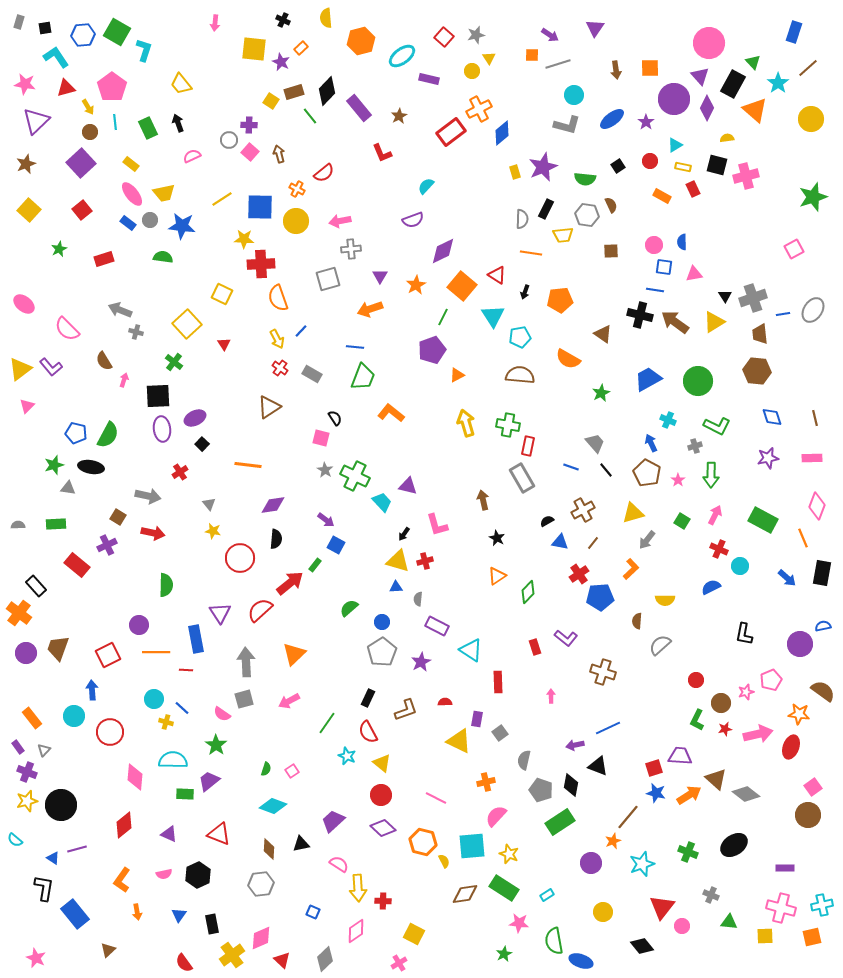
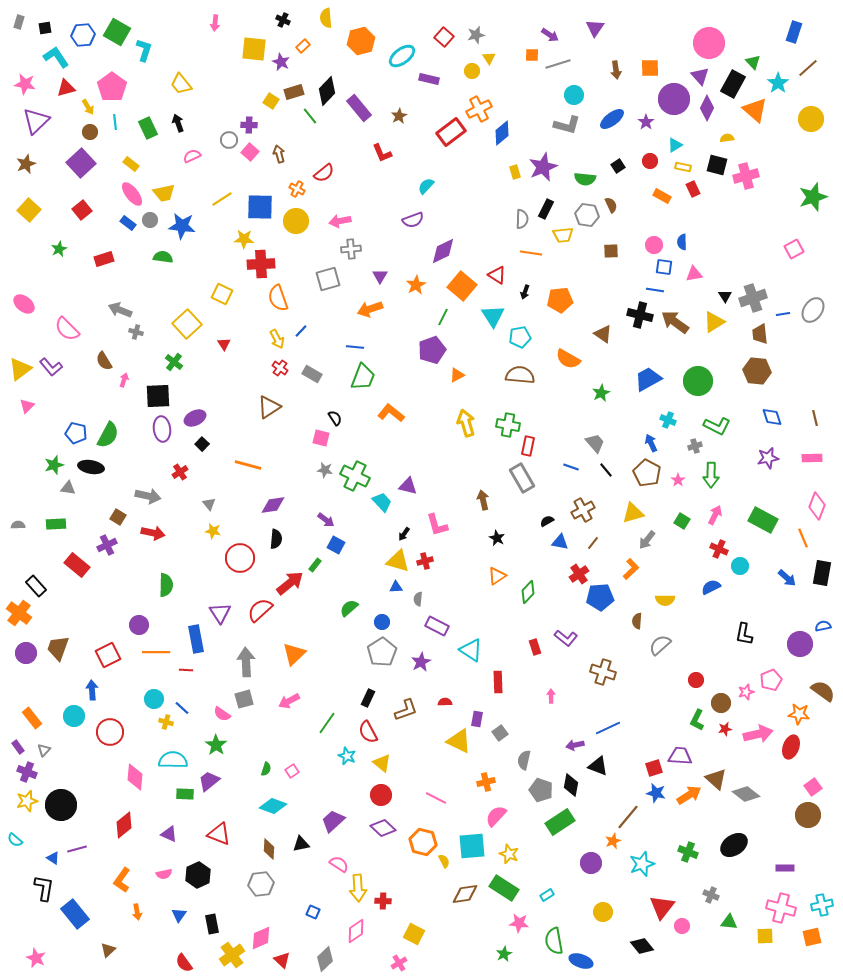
orange rectangle at (301, 48): moved 2 px right, 2 px up
orange line at (248, 465): rotated 8 degrees clockwise
gray star at (325, 470): rotated 21 degrees counterclockwise
